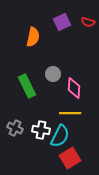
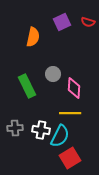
gray cross: rotated 28 degrees counterclockwise
